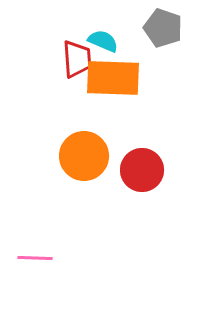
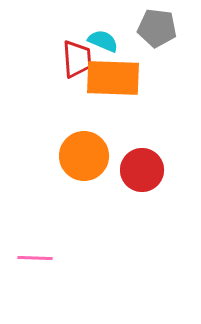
gray pentagon: moved 6 px left; rotated 12 degrees counterclockwise
